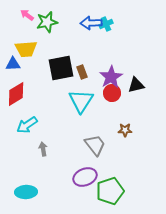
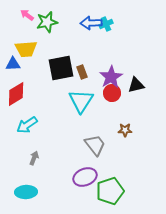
gray arrow: moved 9 px left, 9 px down; rotated 32 degrees clockwise
